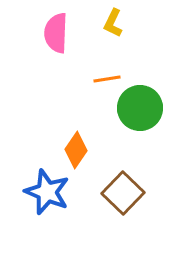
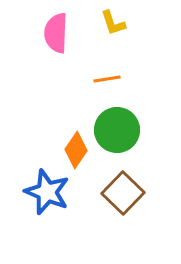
yellow L-shape: rotated 44 degrees counterclockwise
green circle: moved 23 px left, 22 px down
